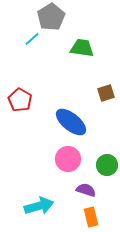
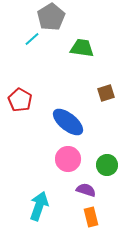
blue ellipse: moved 3 px left
cyan arrow: rotated 56 degrees counterclockwise
